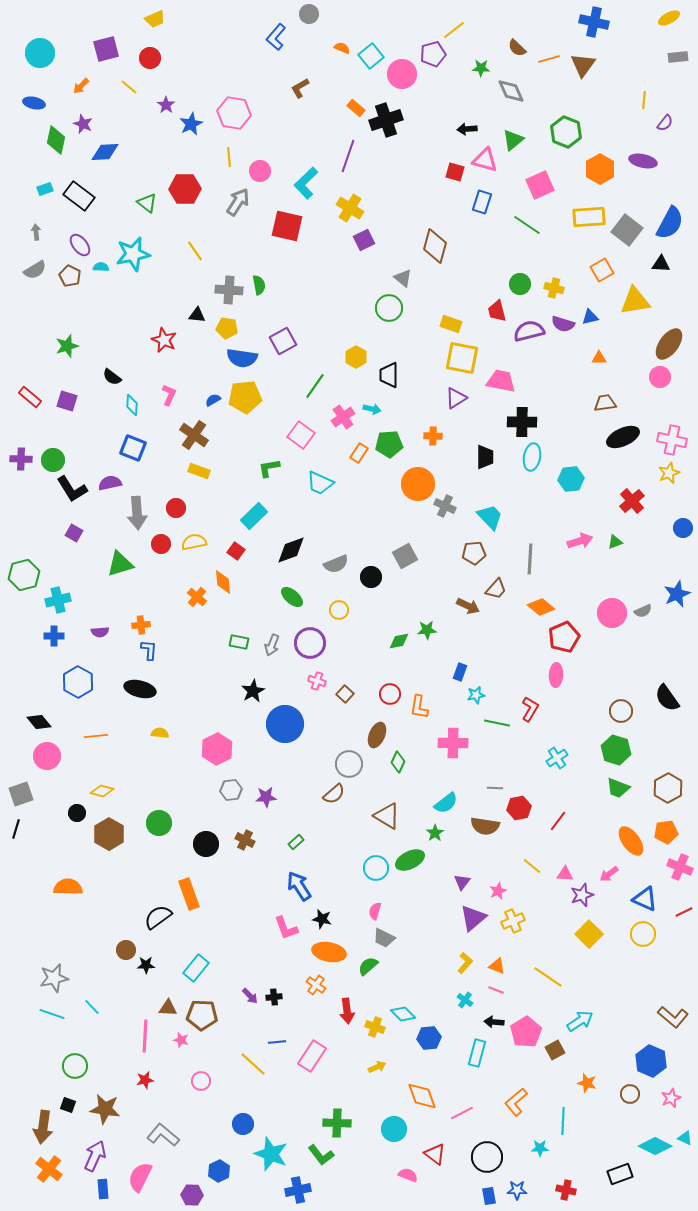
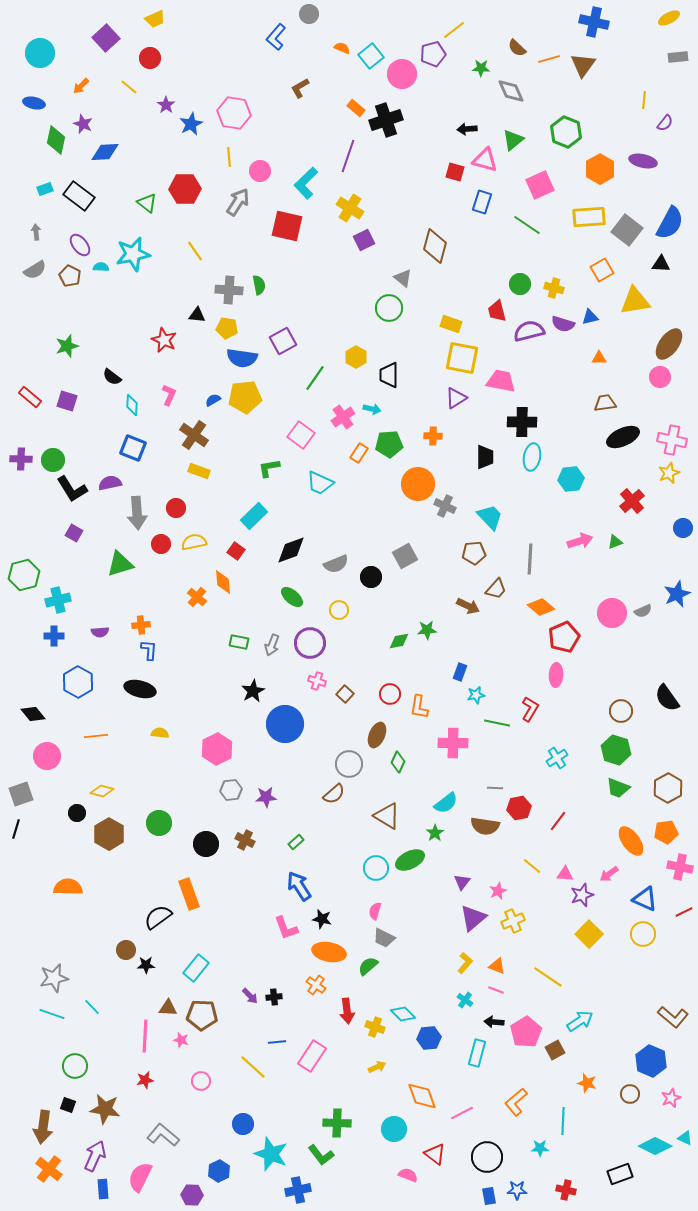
purple square at (106, 49): moved 11 px up; rotated 28 degrees counterclockwise
green line at (315, 386): moved 8 px up
black diamond at (39, 722): moved 6 px left, 8 px up
pink cross at (680, 867): rotated 10 degrees counterclockwise
yellow line at (253, 1064): moved 3 px down
